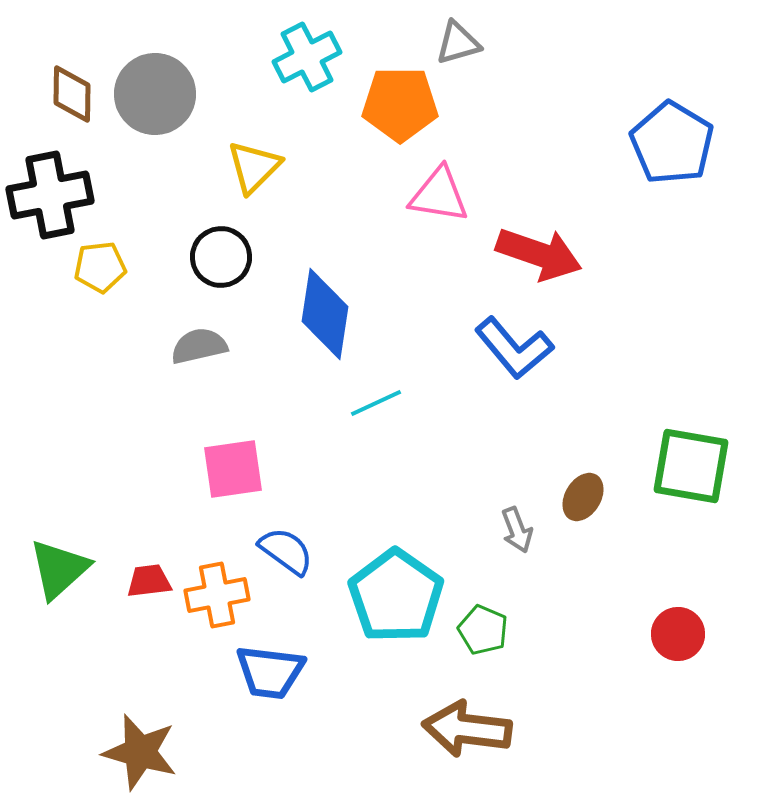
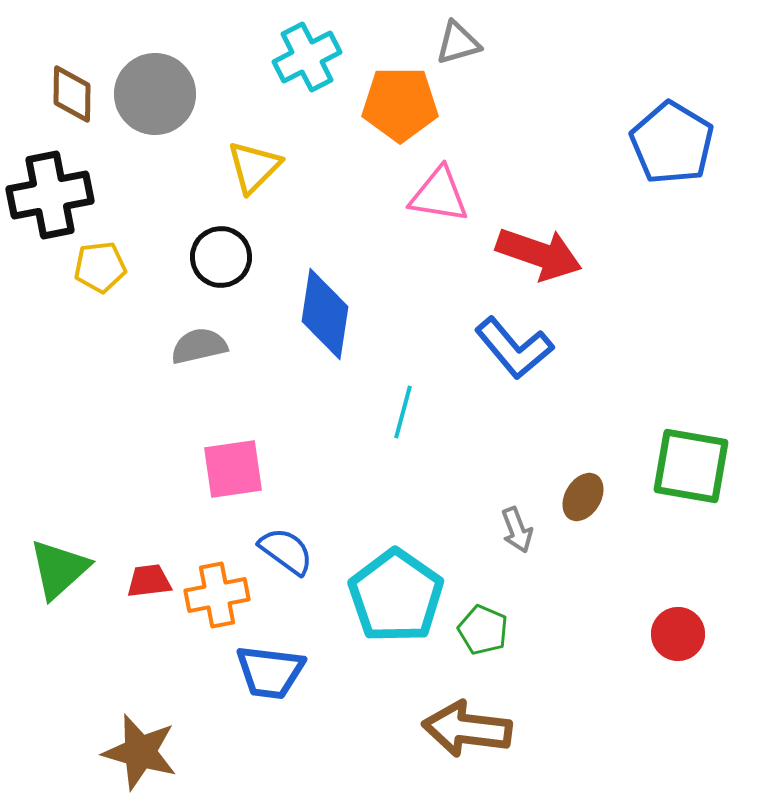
cyan line: moved 27 px right, 9 px down; rotated 50 degrees counterclockwise
